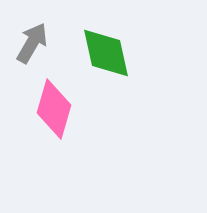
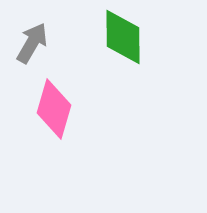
green diamond: moved 17 px right, 16 px up; rotated 12 degrees clockwise
